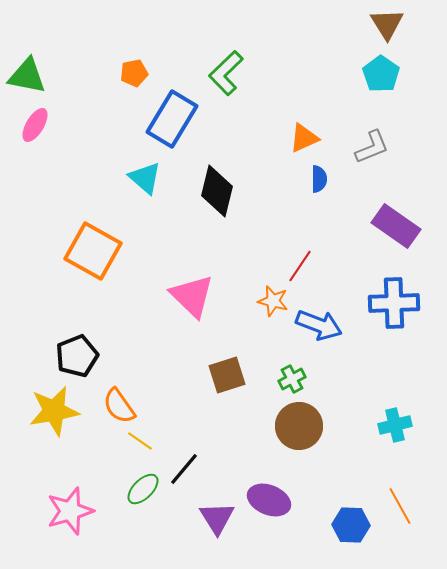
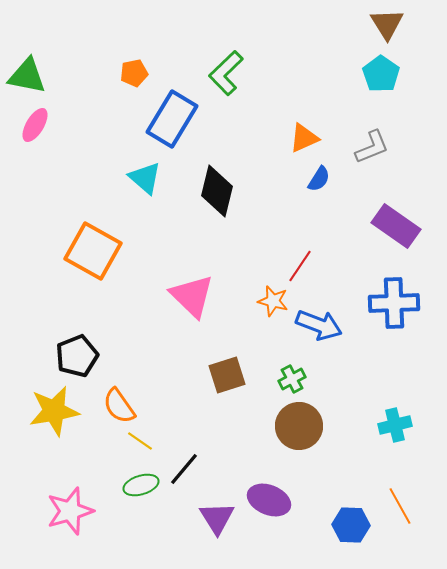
blue semicircle: rotated 32 degrees clockwise
green ellipse: moved 2 px left, 4 px up; rotated 28 degrees clockwise
